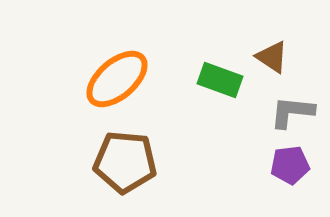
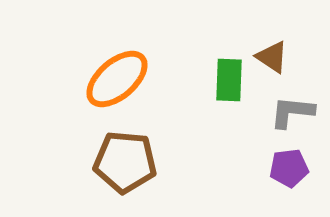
green rectangle: moved 9 px right; rotated 72 degrees clockwise
purple pentagon: moved 1 px left, 3 px down
